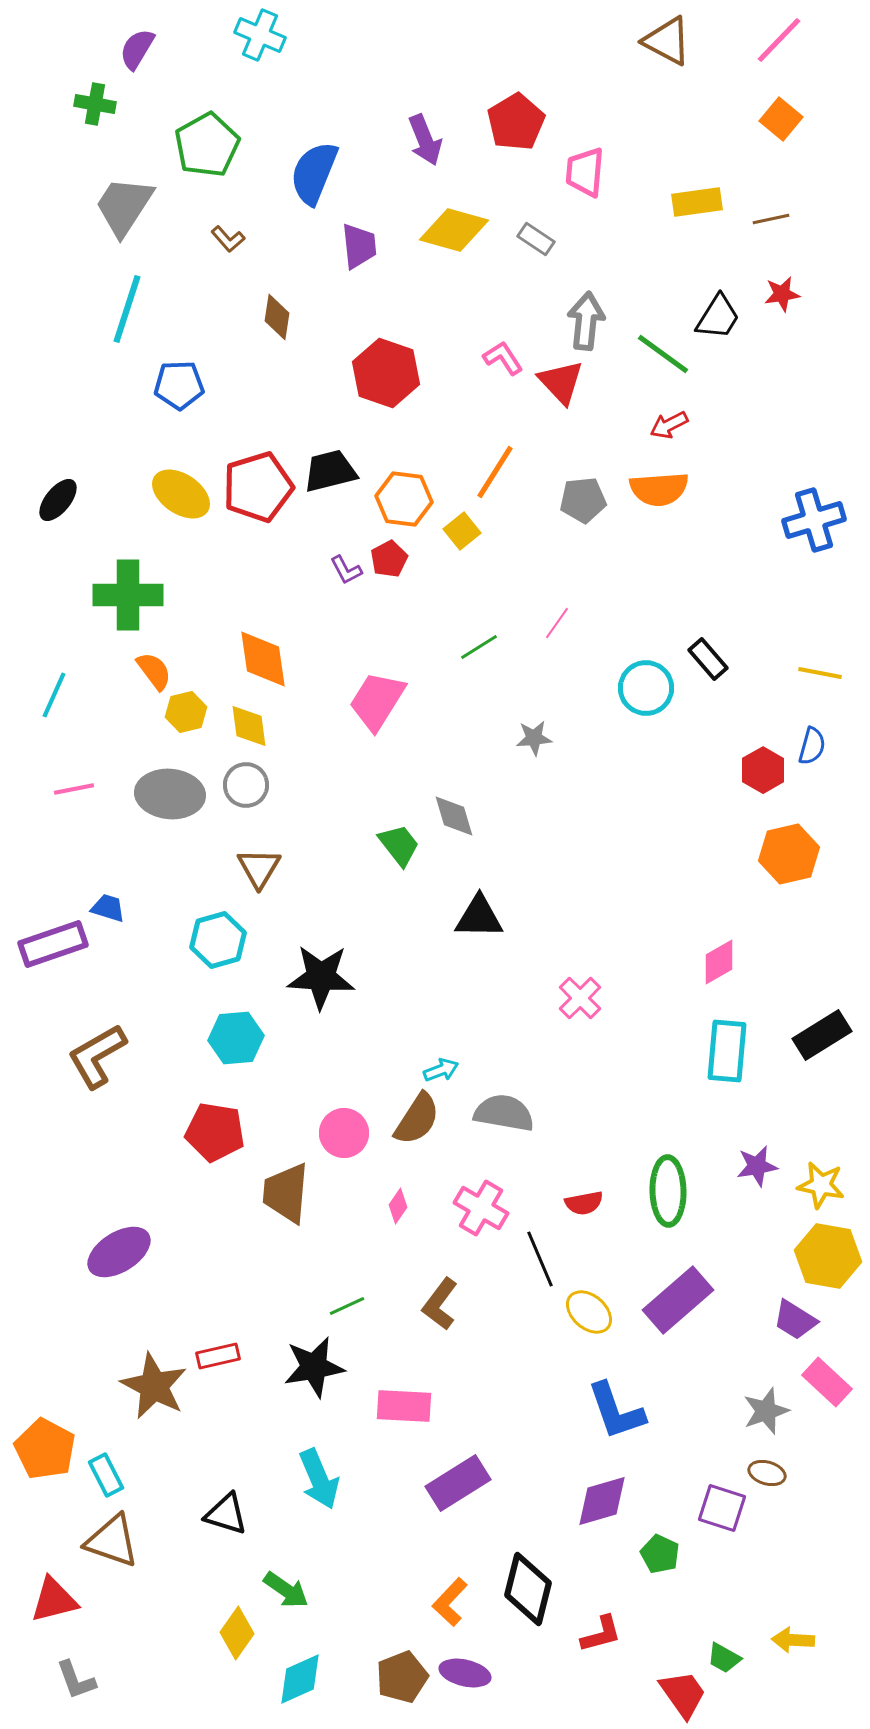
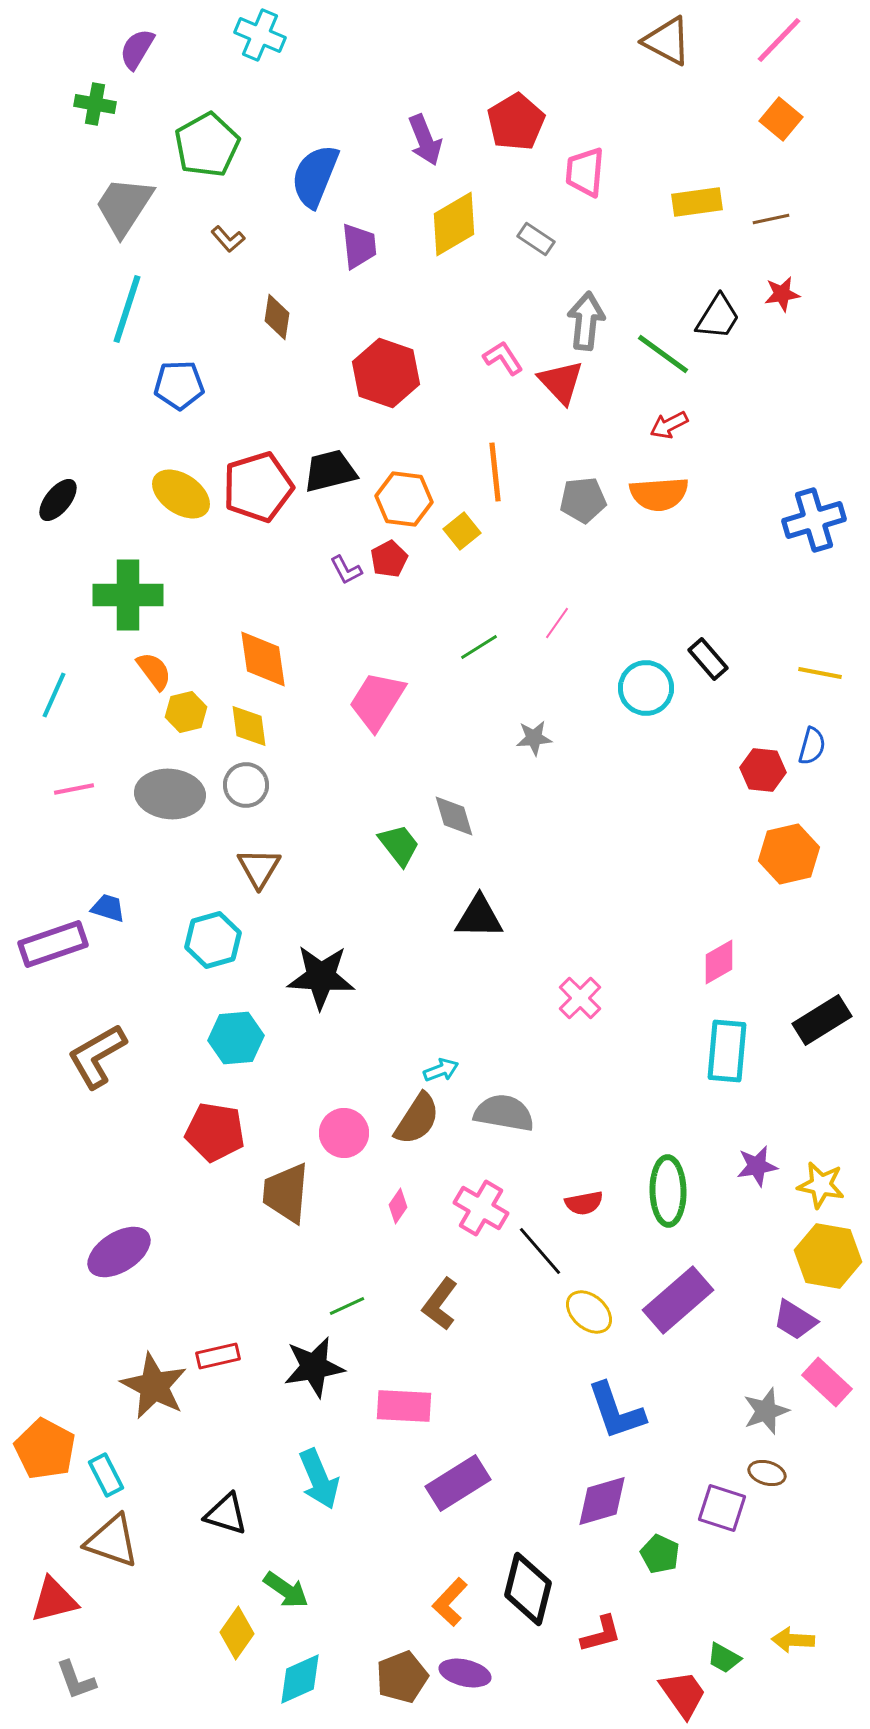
blue semicircle at (314, 173): moved 1 px right, 3 px down
yellow diamond at (454, 230): moved 6 px up; rotated 46 degrees counterclockwise
orange line at (495, 472): rotated 38 degrees counterclockwise
orange semicircle at (659, 489): moved 5 px down
red hexagon at (763, 770): rotated 24 degrees counterclockwise
cyan hexagon at (218, 940): moved 5 px left
black rectangle at (822, 1035): moved 15 px up
black line at (540, 1259): moved 8 px up; rotated 18 degrees counterclockwise
